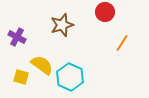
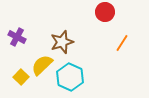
brown star: moved 17 px down
yellow semicircle: rotated 80 degrees counterclockwise
yellow square: rotated 28 degrees clockwise
